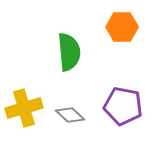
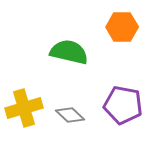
green semicircle: rotated 72 degrees counterclockwise
purple pentagon: moved 1 px up
